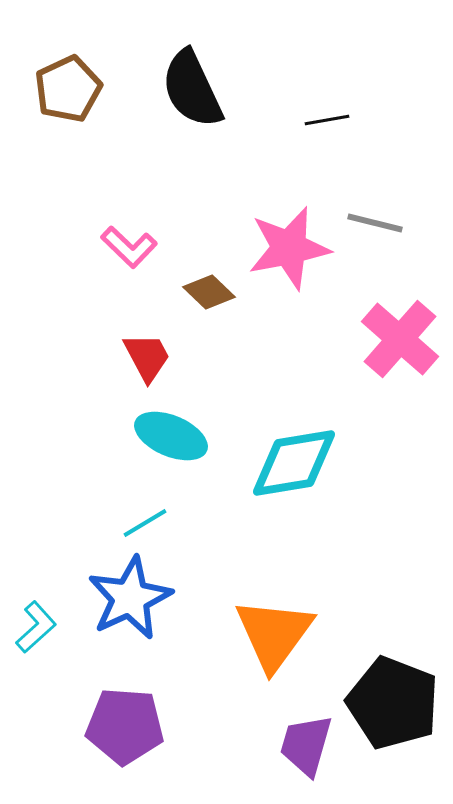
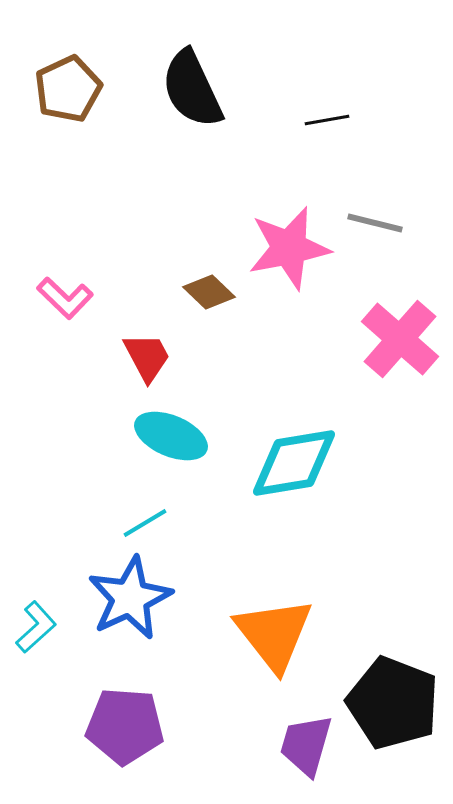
pink L-shape: moved 64 px left, 51 px down
orange triangle: rotated 14 degrees counterclockwise
